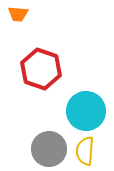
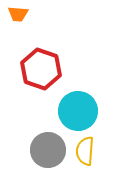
cyan circle: moved 8 px left
gray circle: moved 1 px left, 1 px down
